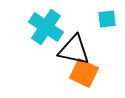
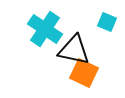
cyan square: moved 3 px down; rotated 30 degrees clockwise
cyan cross: moved 1 px left, 2 px down
